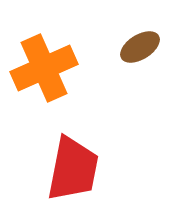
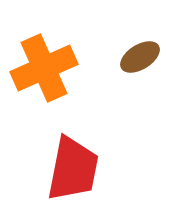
brown ellipse: moved 10 px down
